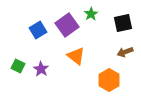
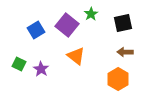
purple square: rotated 15 degrees counterclockwise
blue square: moved 2 px left
brown arrow: rotated 21 degrees clockwise
green square: moved 1 px right, 2 px up
orange hexagon: moved 9 px right, 1 px up
